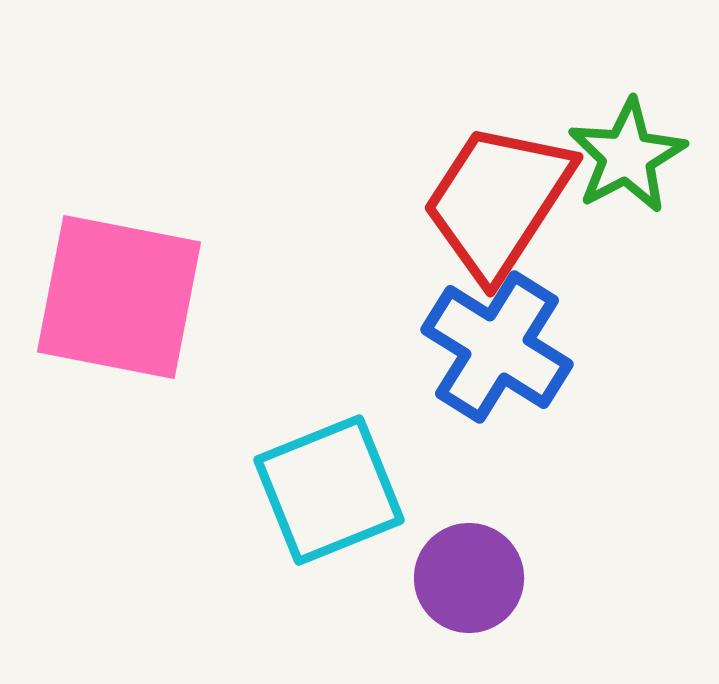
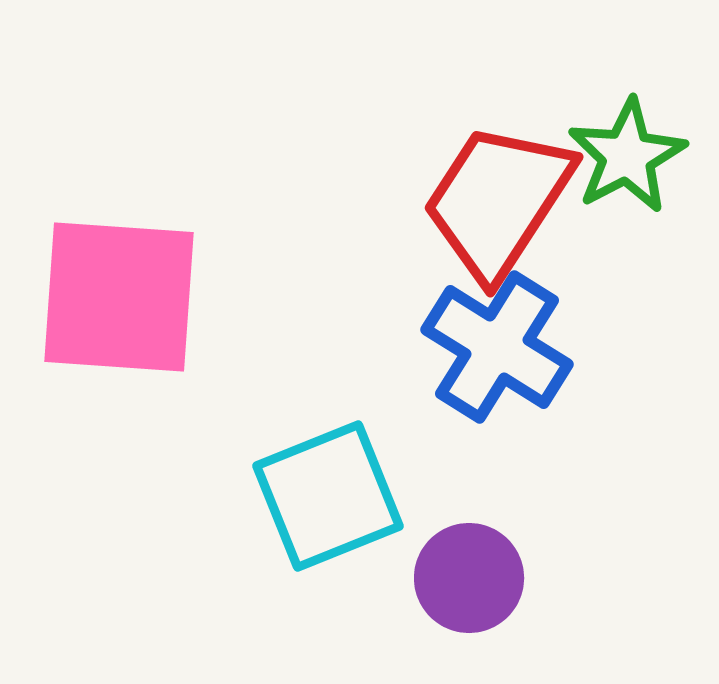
pink square: rotated 7 degrees counterclockwise
cyan square: moved 1 px left, 6 px down
